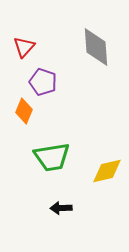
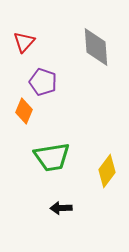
red triangle: moved 5 px up
yellow diamond: rotated 40 degrees counterclockwise
